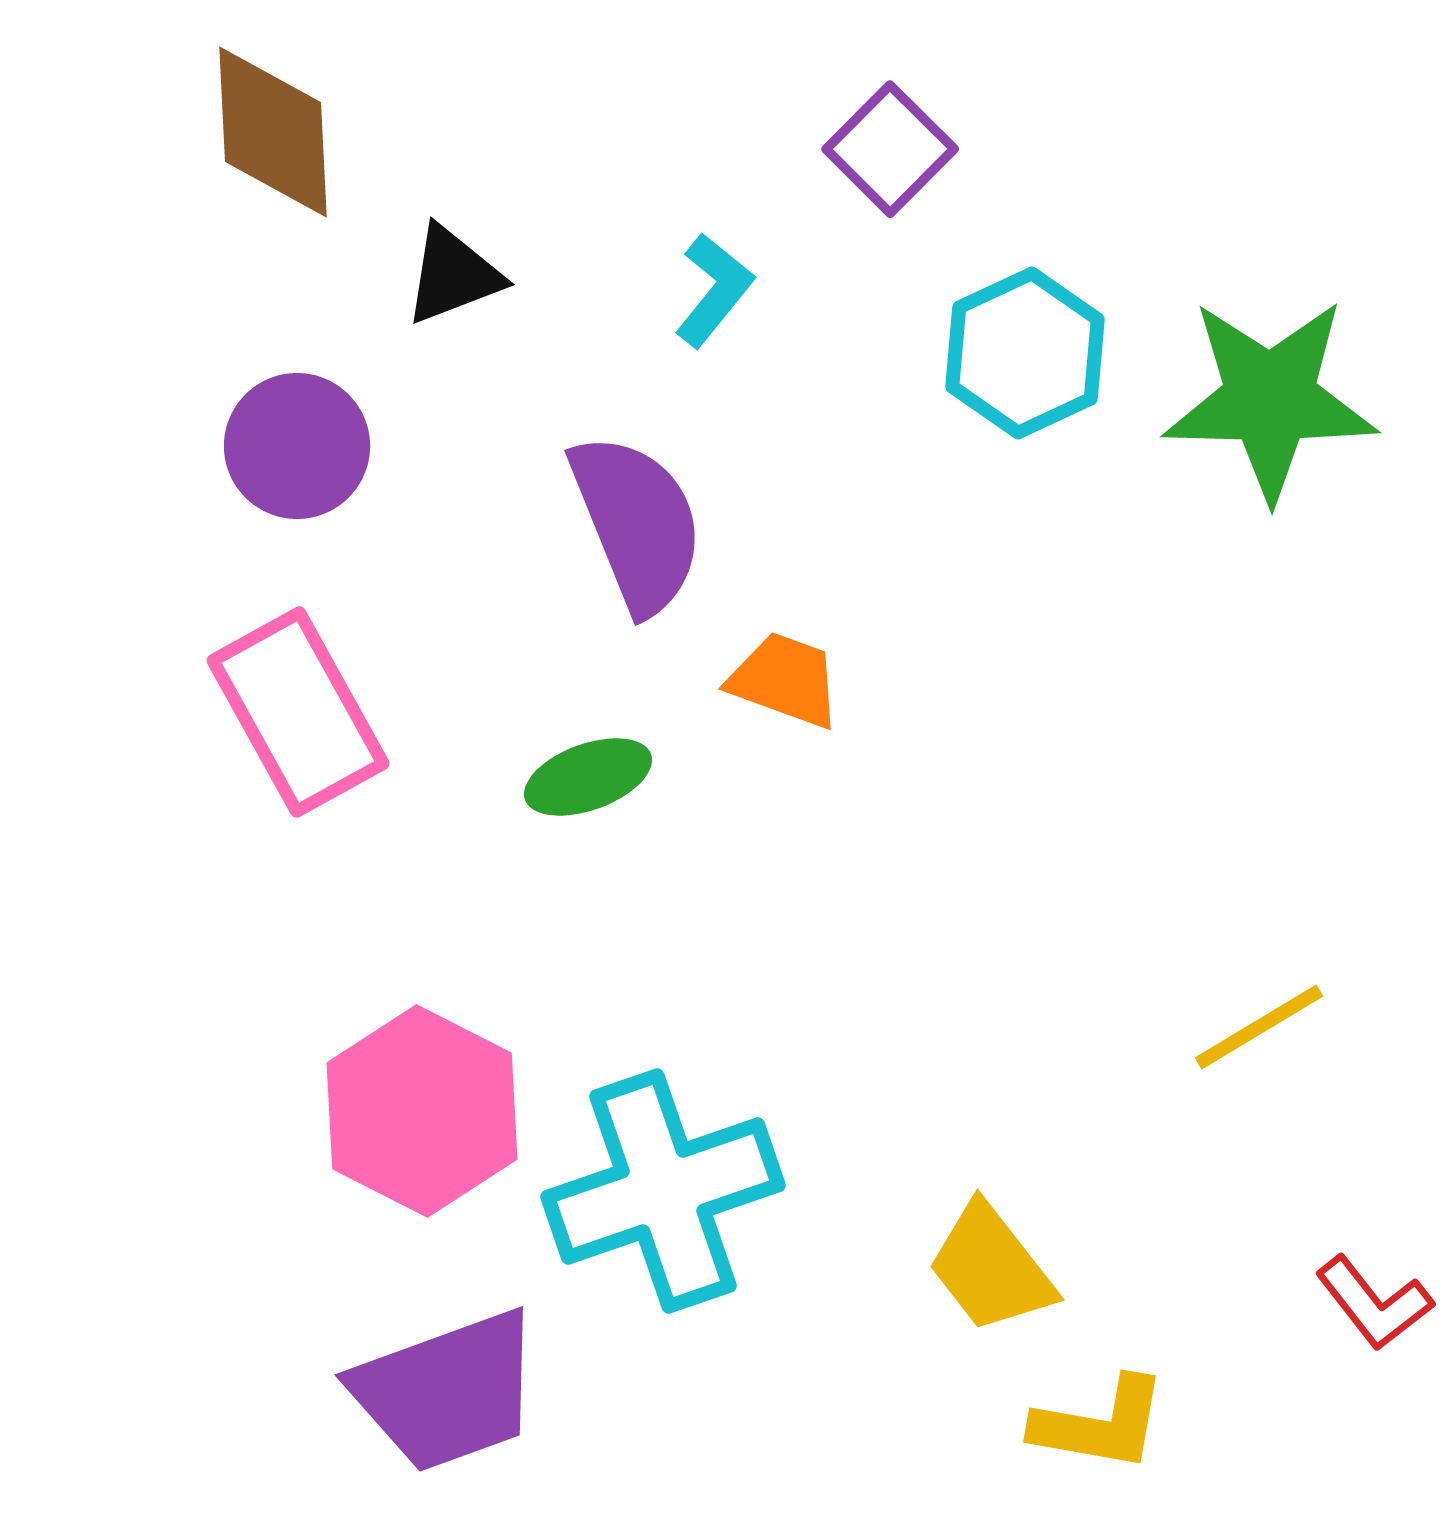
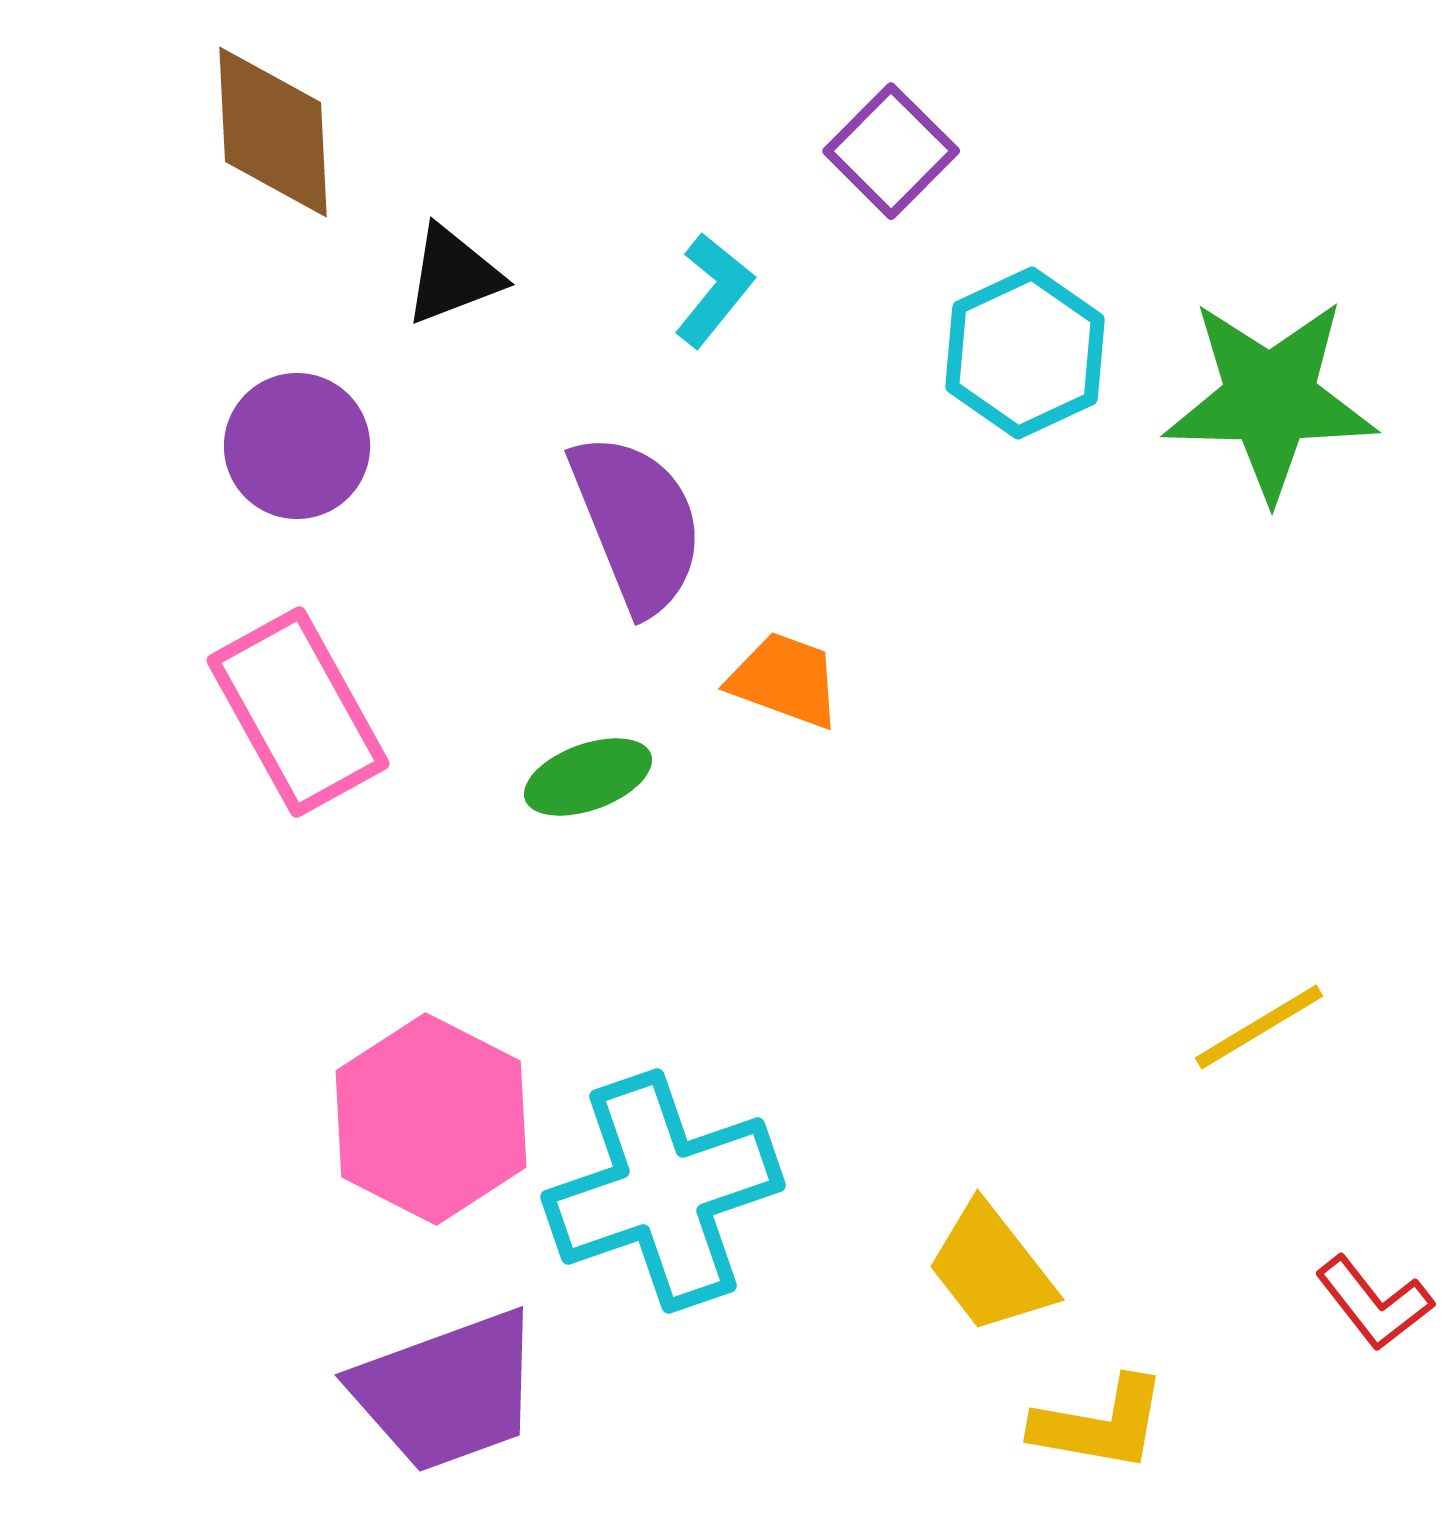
purple square: moved 1 px right, 2 px down
pink hexagon: moved 9 px right, 8 px down
